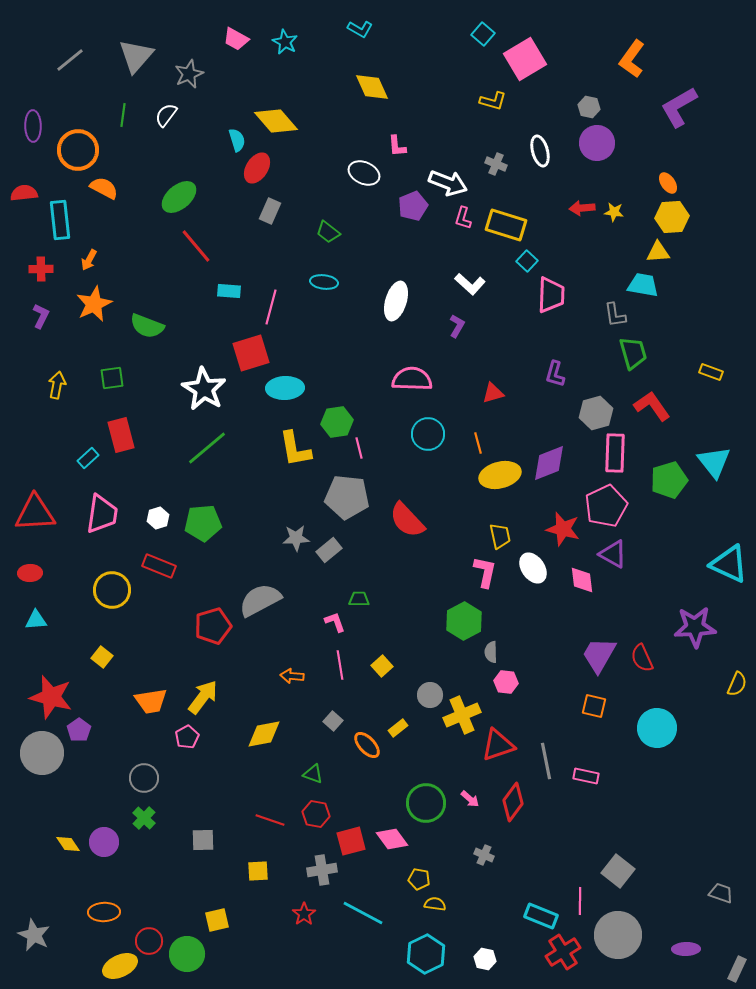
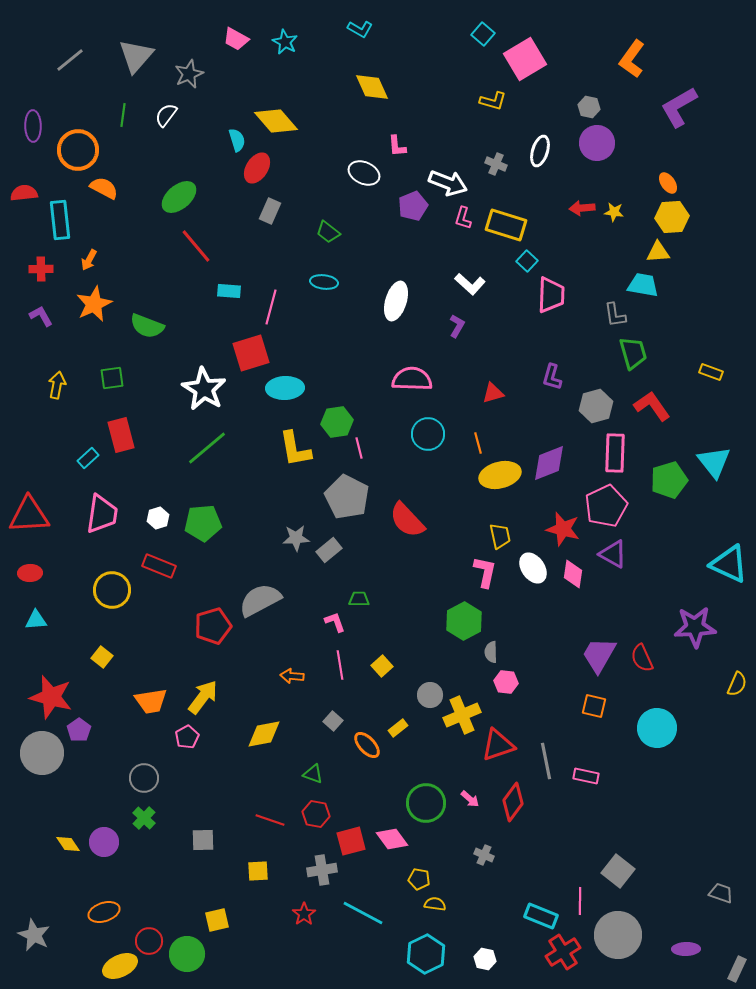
white ellipse at (540, 151): rotated 32 degrees clockwise
purple L-shape at (41, 316): rotated 55 degrees counterclockwise
purple L-shape at (555, 374): moved 3 px left, 3 px down
gray hexagon at (596, 413): moved 7 px up
gray pentagon at (347, 497): rotated 21 degrees clockwise
red triangle at (35, 513): moved 6 px left, 2 px down
pink diamond at (582, 580): moved 9 px left, 6 px up; rotated 16 degrees clockwise
orange ellipse at (104, 912): rotated 16 degrees counterclockwise
